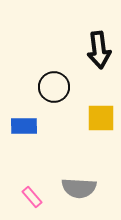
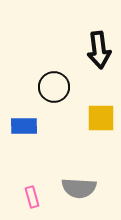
pink rectangle: rotated 25 degrees clockwise
